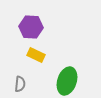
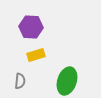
yellow rectangle: rotated 42 degrees counterclockwise
gray semicircle: moved 3 px up
